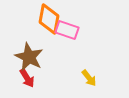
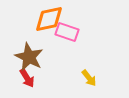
orange diamond: rotated 68 degrees clockwise
pink rectangle: moved 2 px down
